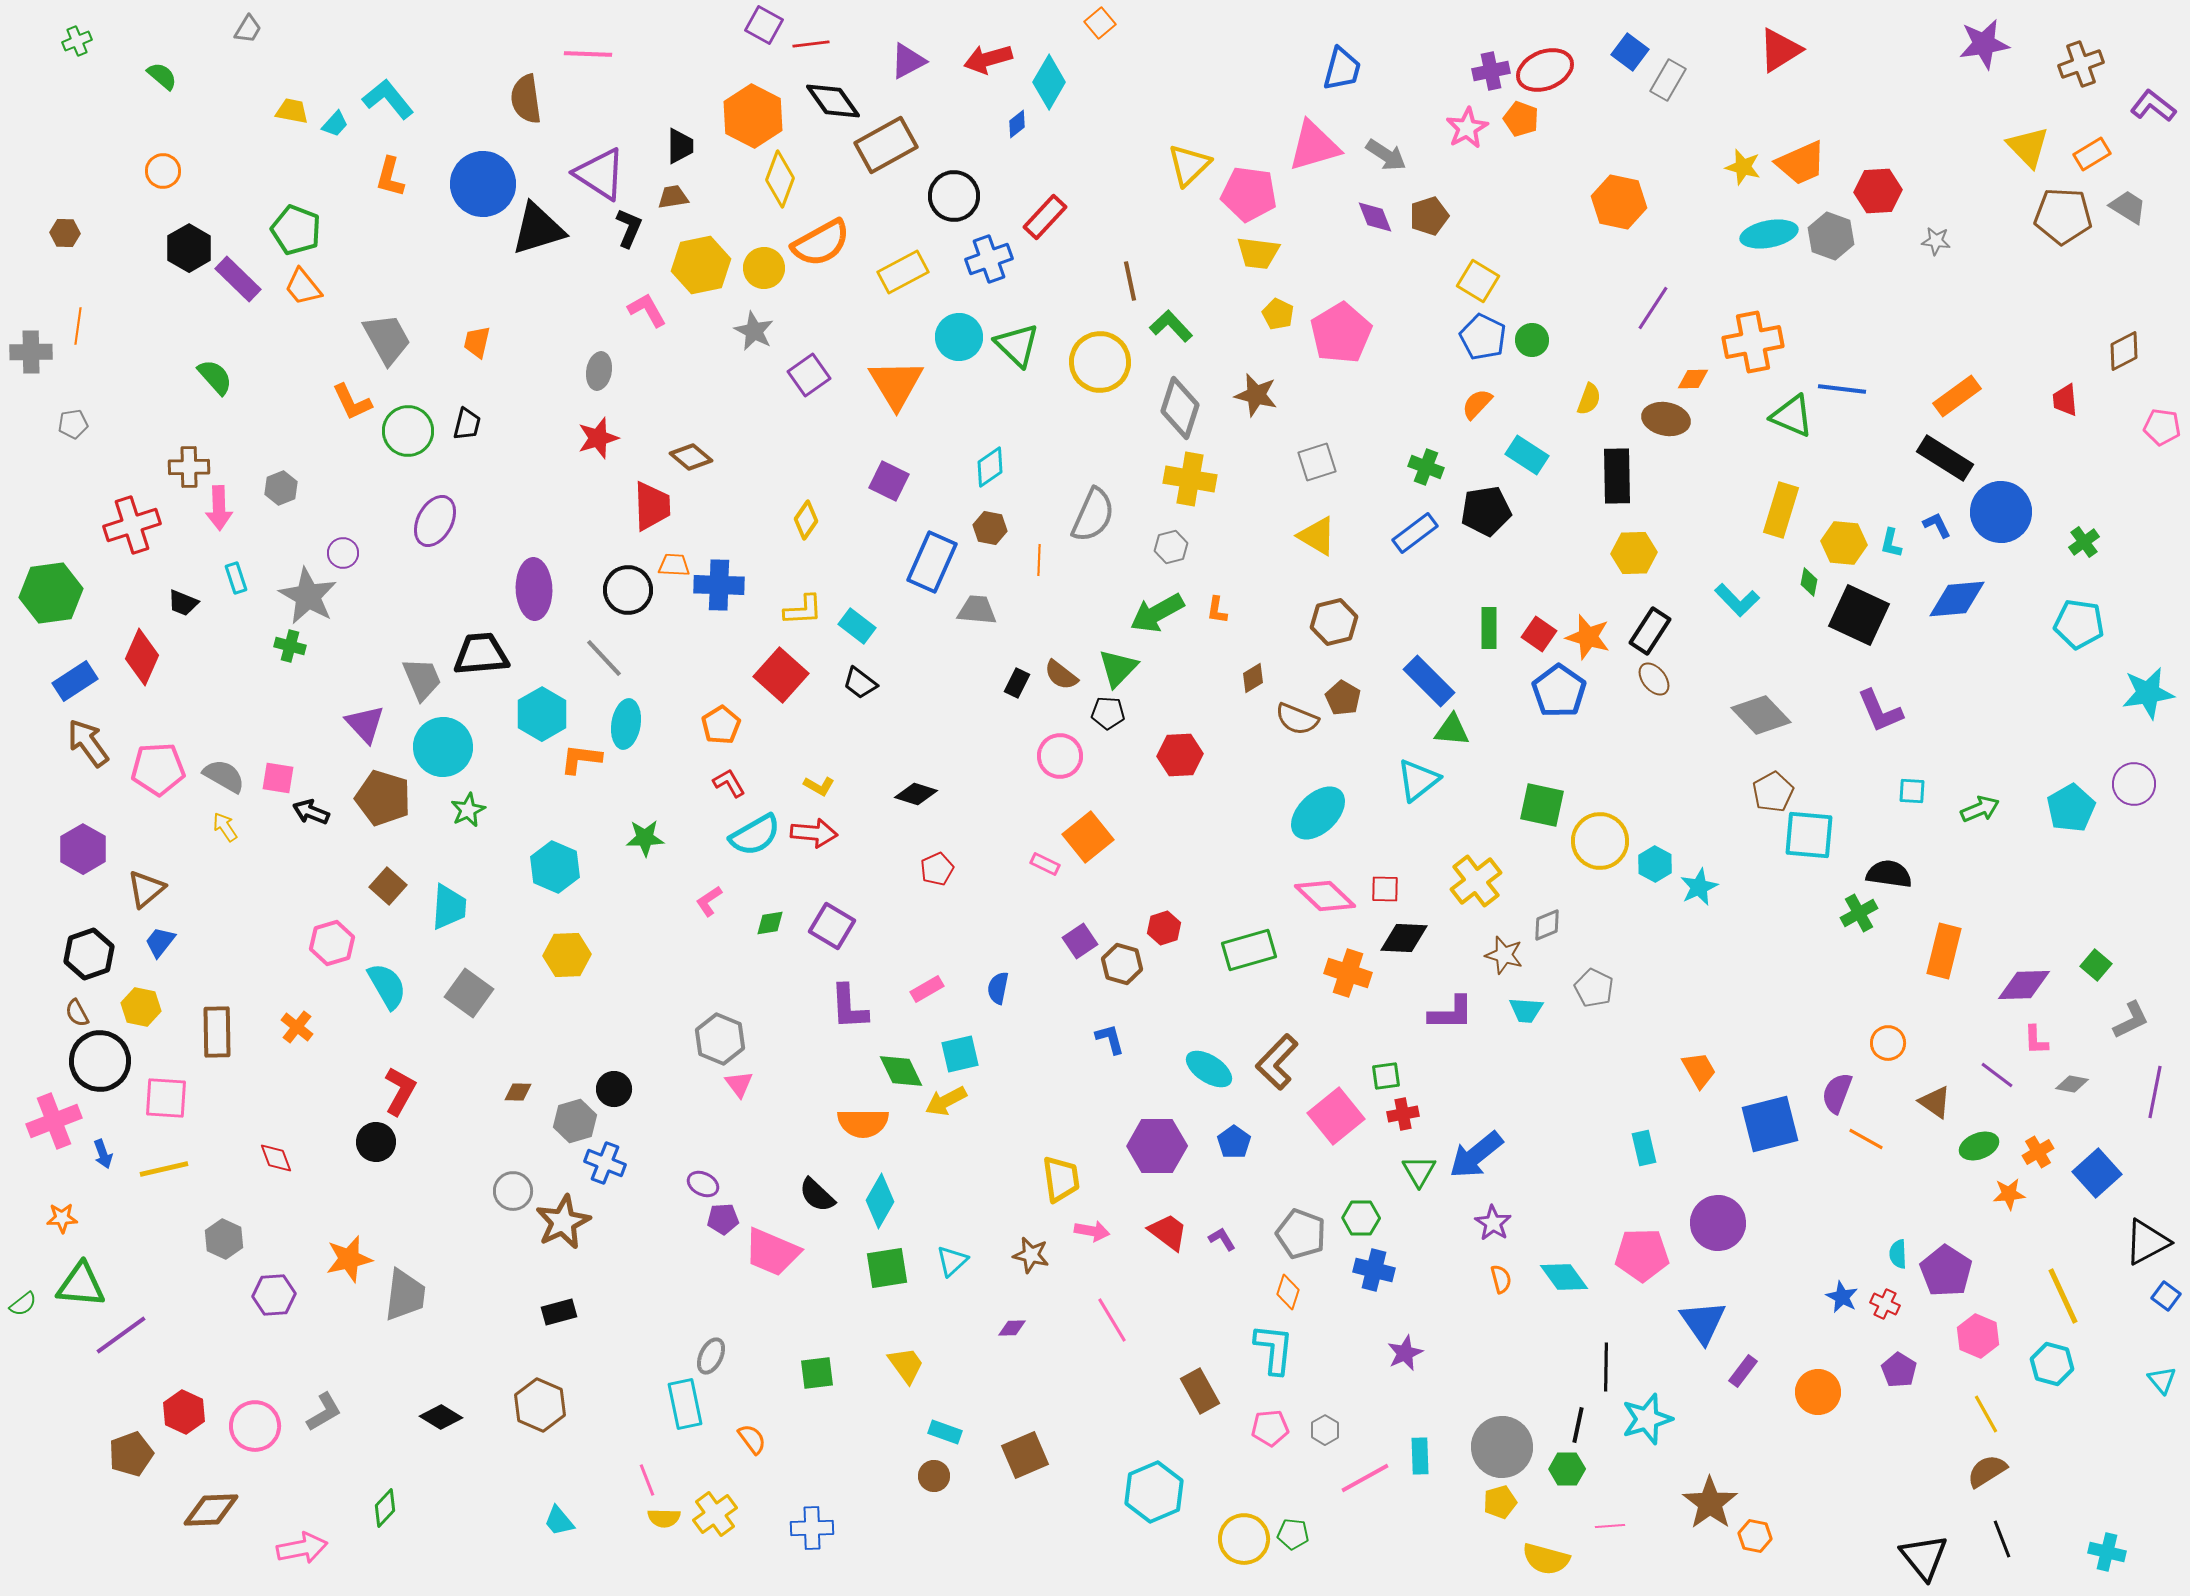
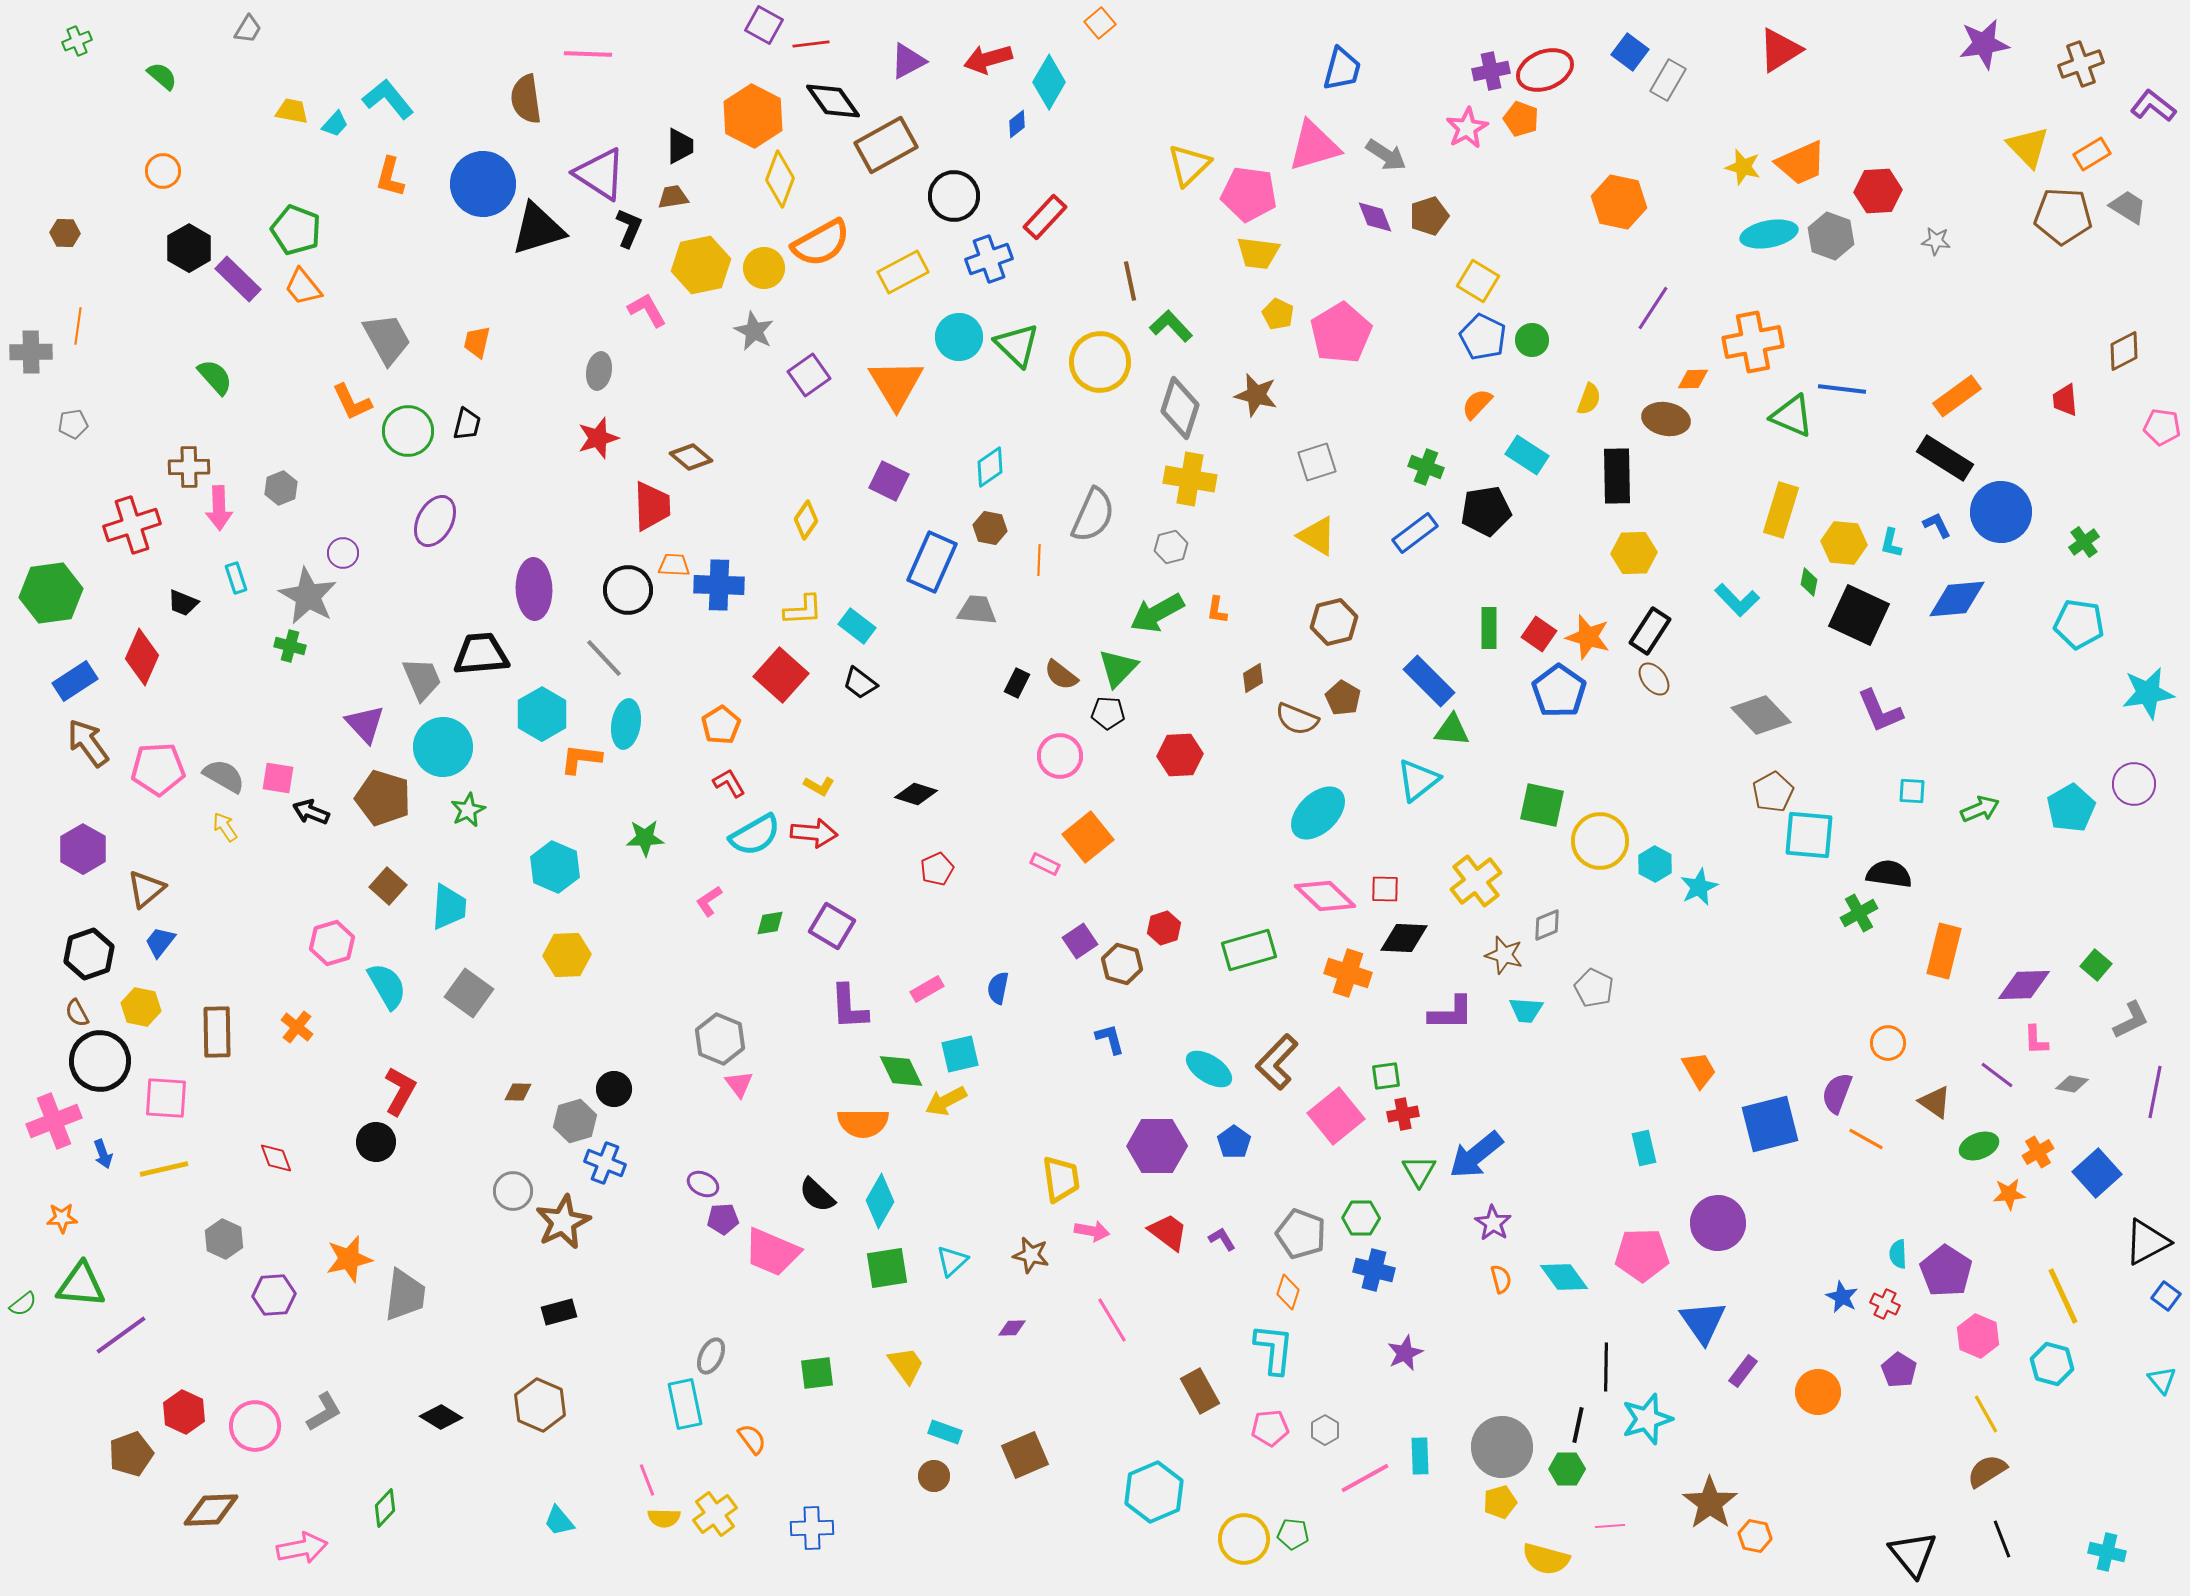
black triangle at (1924, 1557): moved 11 px left, 3 px up
